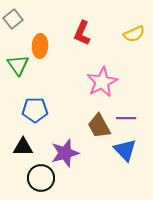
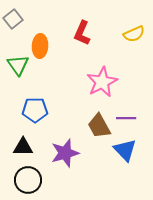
black circle: moved 13 px left, 2 px down
